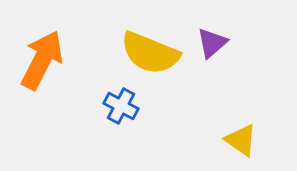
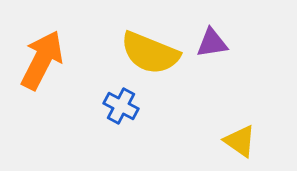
purple triangle: rotated 32 degrees clockwise
yellow triangle: moved 1 px left, 1 px down
